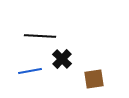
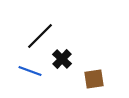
black line: rotated 48 degrees counterclockwise
blue line: rotated 30 degrees clockwise
